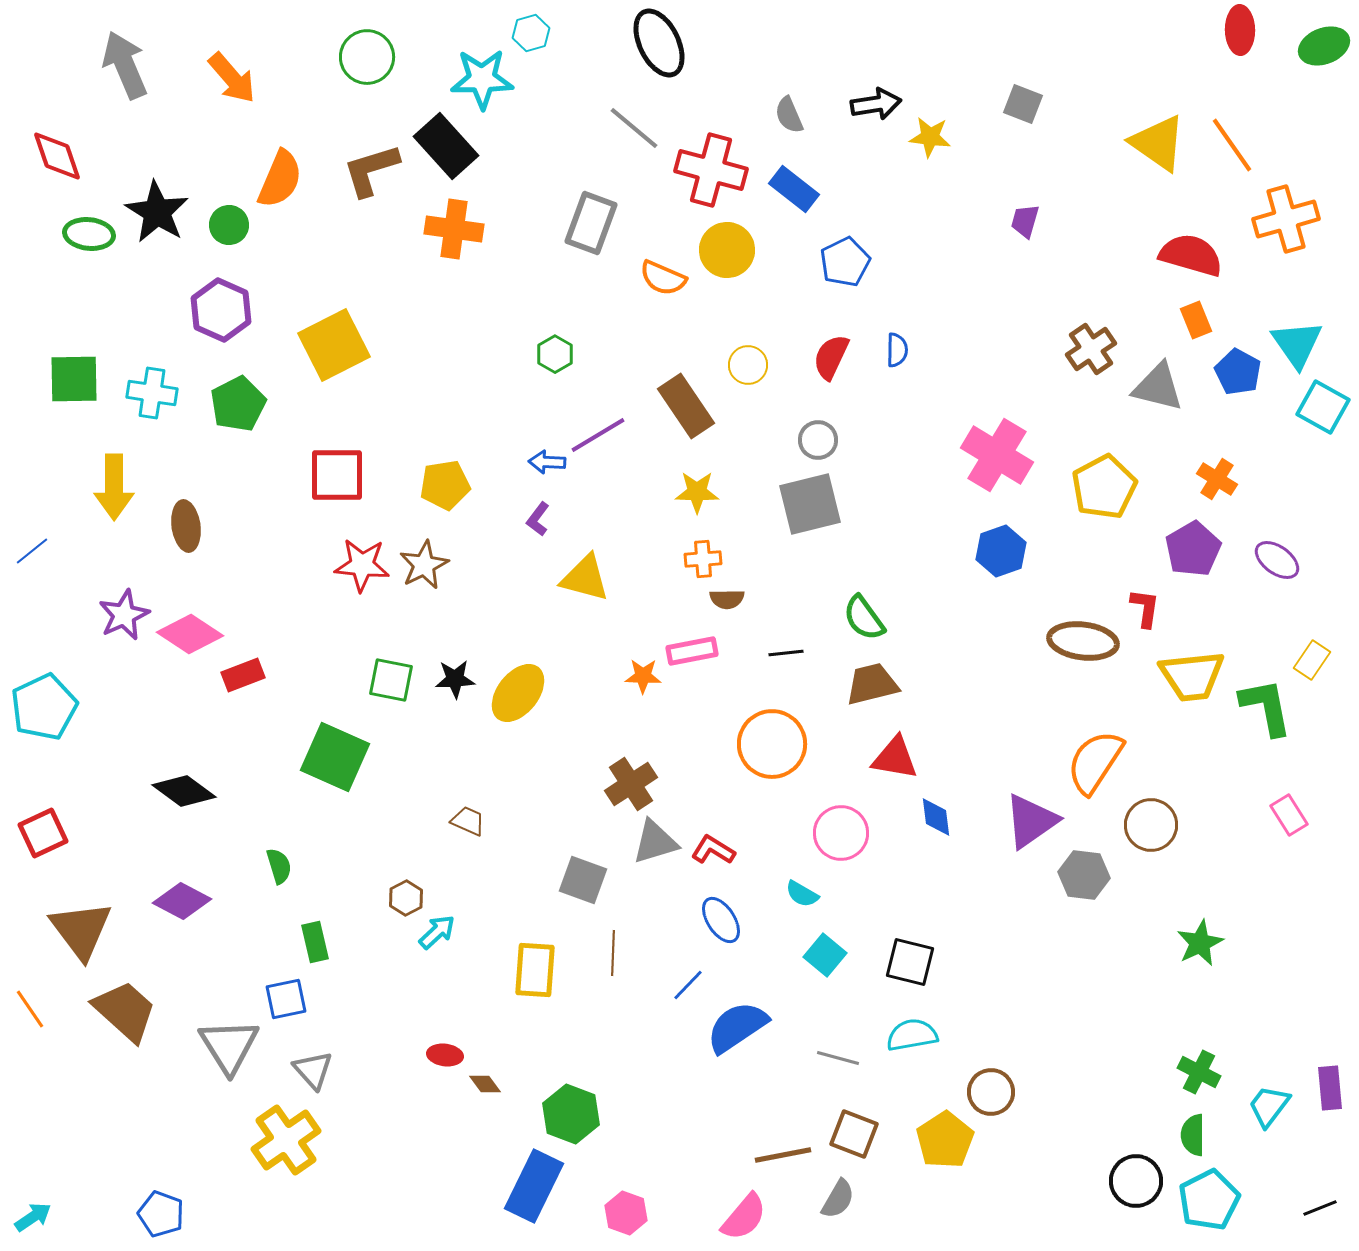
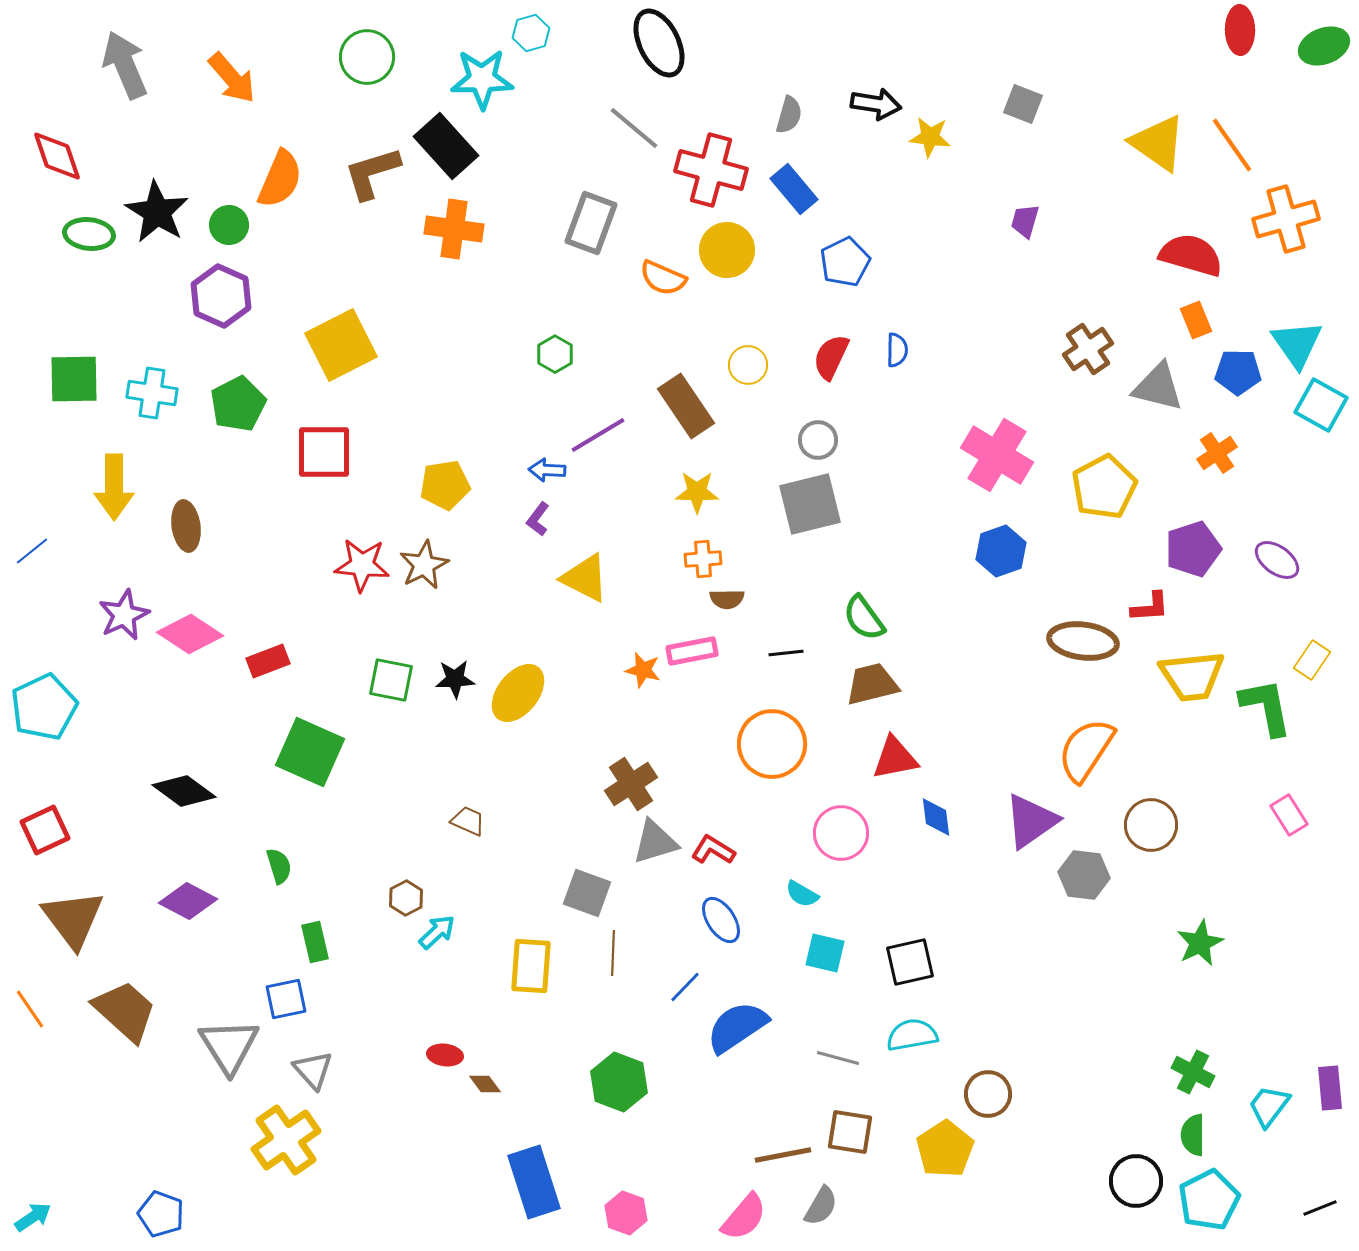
black arrow at (876, 104): rotated 18 degrees clockwise
gray semicircle at (789, 115): rotated 141 degrees counterclockwise
brown L-shape at (371, 170): moved 1 px right, 3 px down
blue rectangle at (794, 189): rotated 12 degrees clockwise
purple hexagon at (221, 310): moved 14 px up
yellow square at (334, 345): moved 7 px right
brown cross at (1091, 349): moved 3 px left
blue pentagon at (1238, 372): rotated 27 degrees counterclockwise
cyan square at (1323, 407): moved 2 px left, 2 px up
blue arrow at (547, 462): moved 8 px down
red square at (337, 475): moved 13 px left, 23 px up
orange cross at (1217, 479): moved 26 px up; rotated 24 degrees clockwise
purple pentagon at (1193, 549): rotated 12 degrees clockwise
yellow triangle at (585, 578): rotated 12 degrees clockwise
red L-shape at (1145, 608): moved 5 px right, 1 px up; rotated 78 degrees clockwise
red rectangle at (243, 675): moved 25 px right, 14 px up
orange star at (643, 676): moved 6 px up; rotated 12 degrees clockwise
green square at (335, 757): moved 25 px left, 5 px up
red triangle at (895, 758): rotated 21 degrees counterclockwise
orange semicircle at (1095, 762): moved 9 px left, 12 px up
red square at (43, 833): moved 2 px right, 3 px up
gray square at (583, 880): moved 4 px right, 13 px down
purple diamond at (182, 901): moved 6 px right
brown triangle at (81, 930): moved 8 px left, 11 px up
cyan square at (825, 955): moved 2 px up; rotated 27 degrees counterclockwise
black square at (910, 962): rotated 27 degrees counterclockwise
yellow rectangle at (535, 970): moved 4 px left, 4 px up
blue line at (688, 985): moved 3 px left, 2 px down
green cross at (1199, 1072): moved 6 px left
brown circle at (991, 1092): moved 3 px left, 2 px down
green hexagon at (571, 1114): moved 48 px right, 32 px up
brown square at (854, 1134): moved 4 px left, 2 px up; rotated 12 degrees counterclockwise
yellow pentagon at (945, 1140): moved 9 px down
blue rectangle at (534, 1186): moved 4 px up; rotated 44 degrees counterclockwise
gray semicircle at (838, 1199): moved 17 px left, 7 px down
